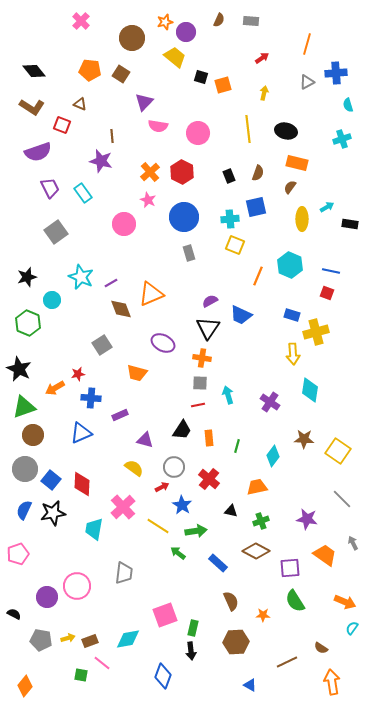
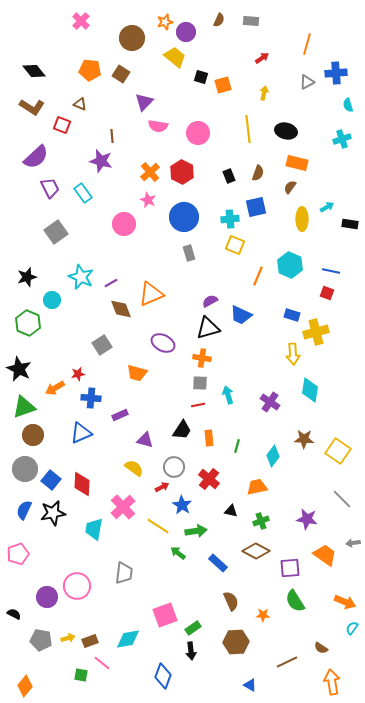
purple semicircle at (38, 152): moved 2 px left, 5 px down; rotated 24 degrees counterclockwise
black triangle at (208, 328): rotated 40 degrees clockwise
gray arrow at (353, 543): rotated 72 degrees counterclockwise
green rectangle at (193, 628): rotated 42 degrees clockwise
